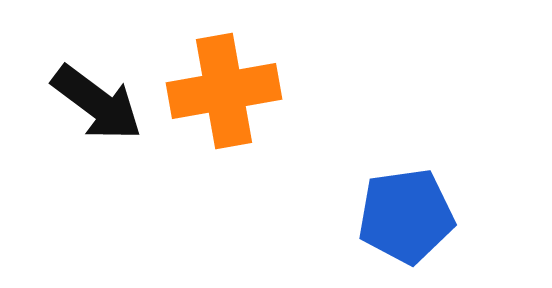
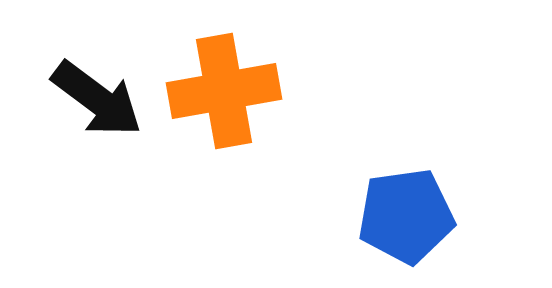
black arrow: moved 4 px up
